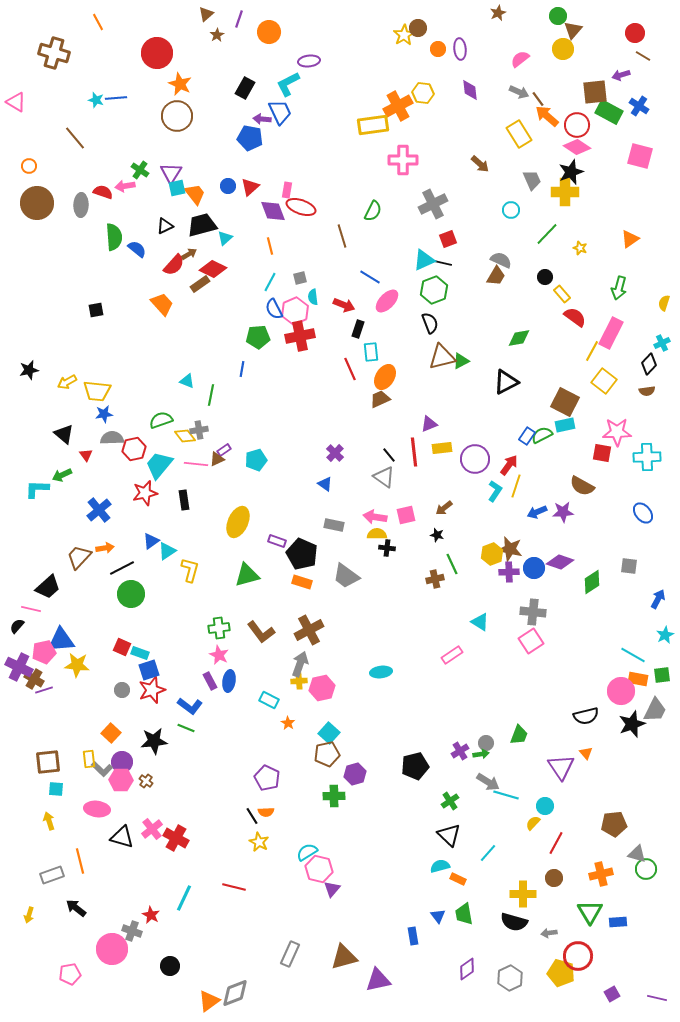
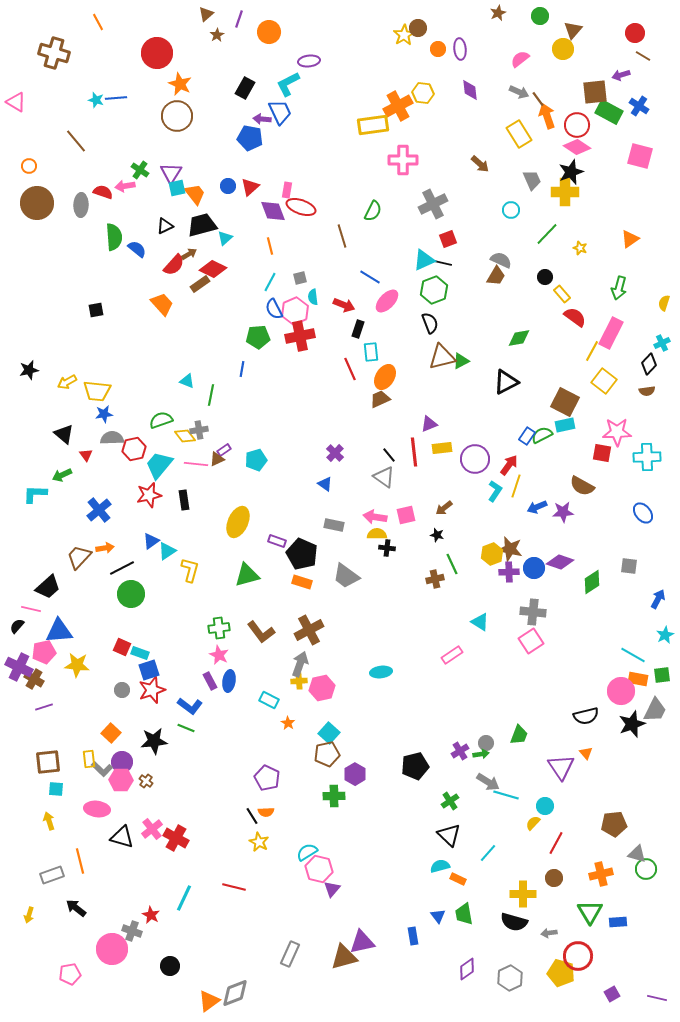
green circle at (558, 16): moved 18 px left
orange arrow at (547, 116): rotated 30 degrees clockwise
brown line at (75, 138): moved 1 px right, 3 px down
cyan L-shape at (37, 489): moved 2 px left, 5 px down
red star at (145, 493): moved 4 px right, 2 px down
blue arrow at (537, 512): moved 5 px up
blue triangle at (61, 640): moved 2 px left, 9 px up
purple line at (44, 690): moved 17 px down
purple hexagon at (355, 774): rotated 15 degrees counterclockwise
purple triangle at (378, 980): moved 16 px left, 38 px up
